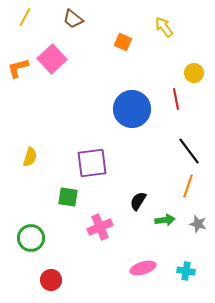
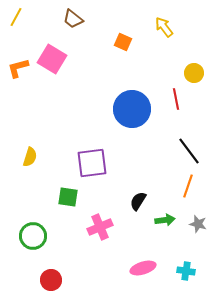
yellow line: moved 9 px left
pink square: rotated 16 degrees counterclockwise
green circle: moved 2 px right, 2 px up
